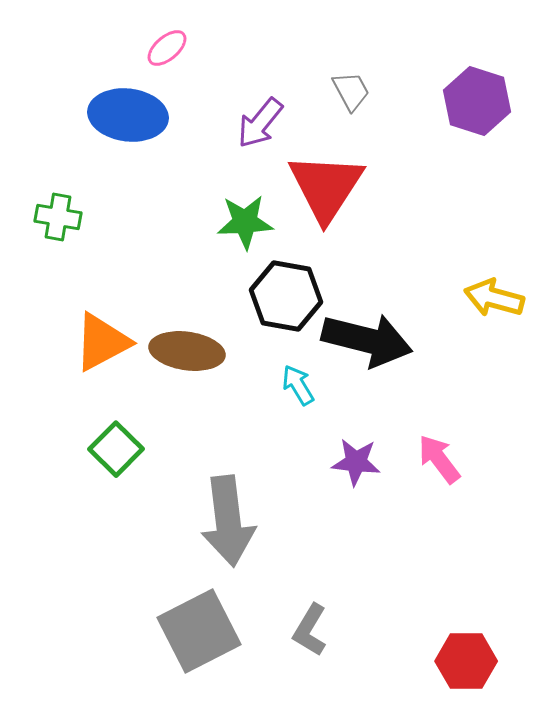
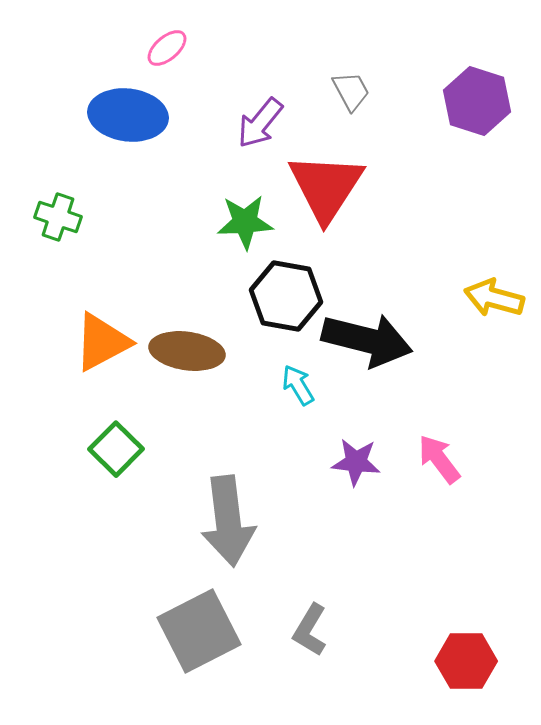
green cross: rotated 9 degrees clockwise
